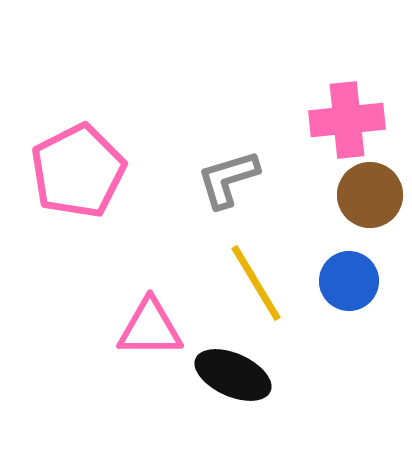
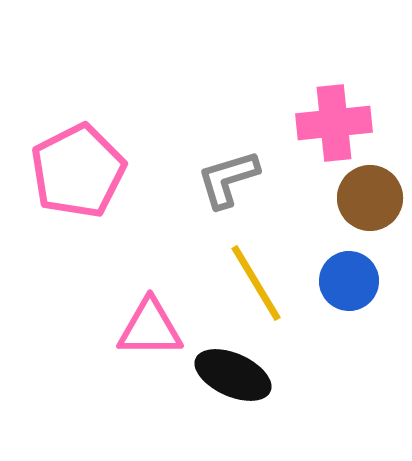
pink cross: moved 13 px left, 3 px down
brown circle: moved 3 px down
